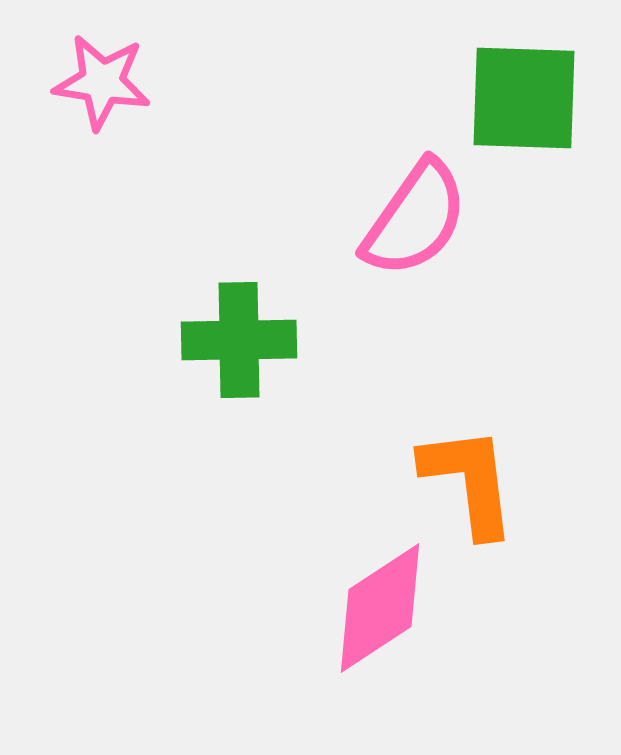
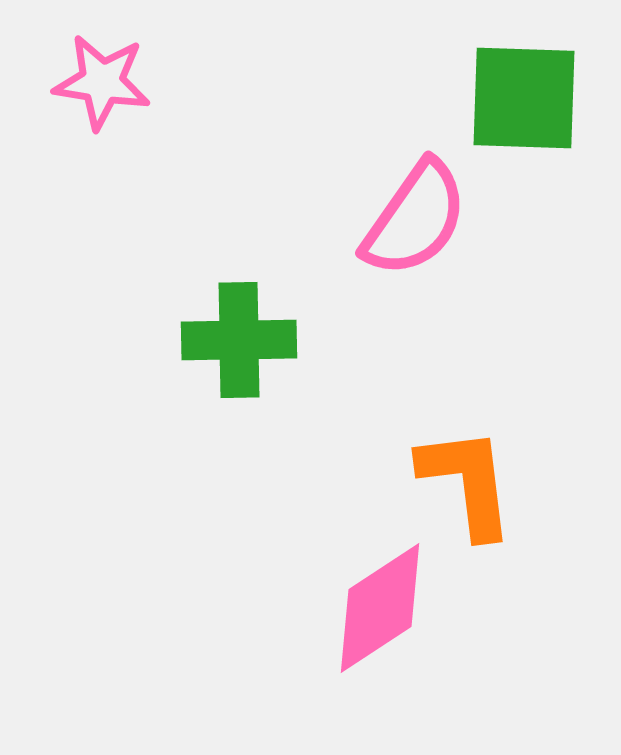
orange L-shape: moved 2 px left, 1 px down
